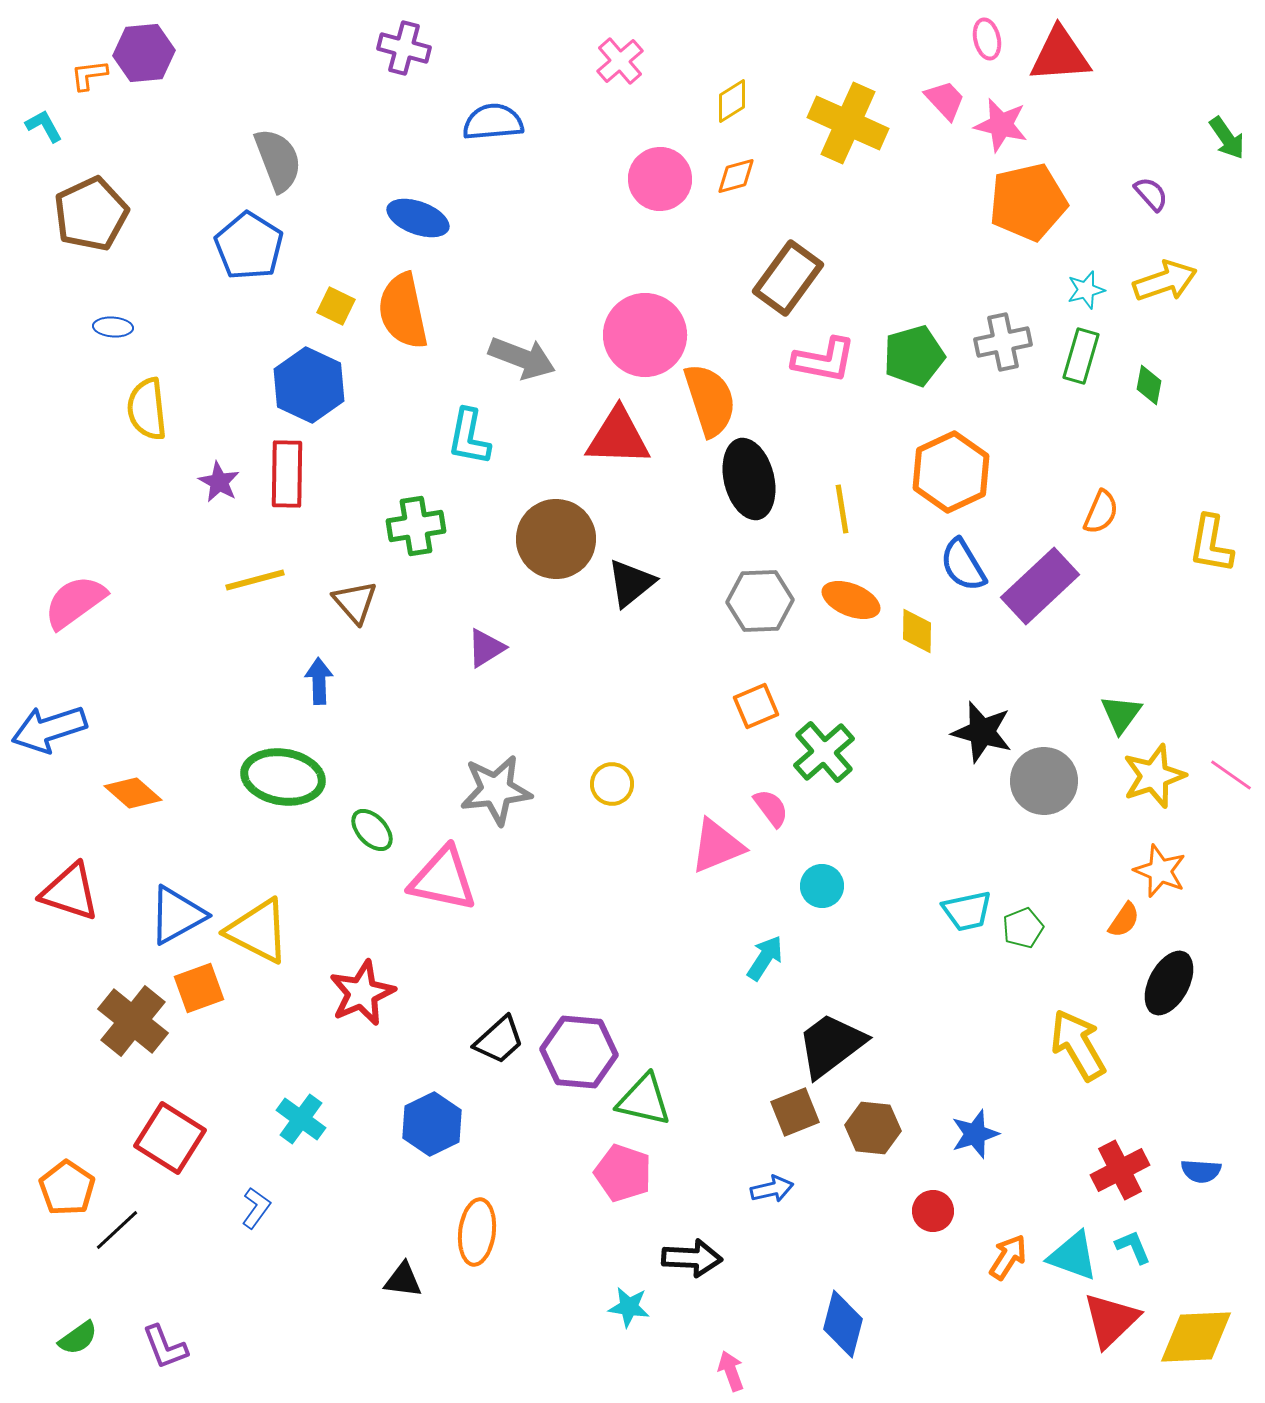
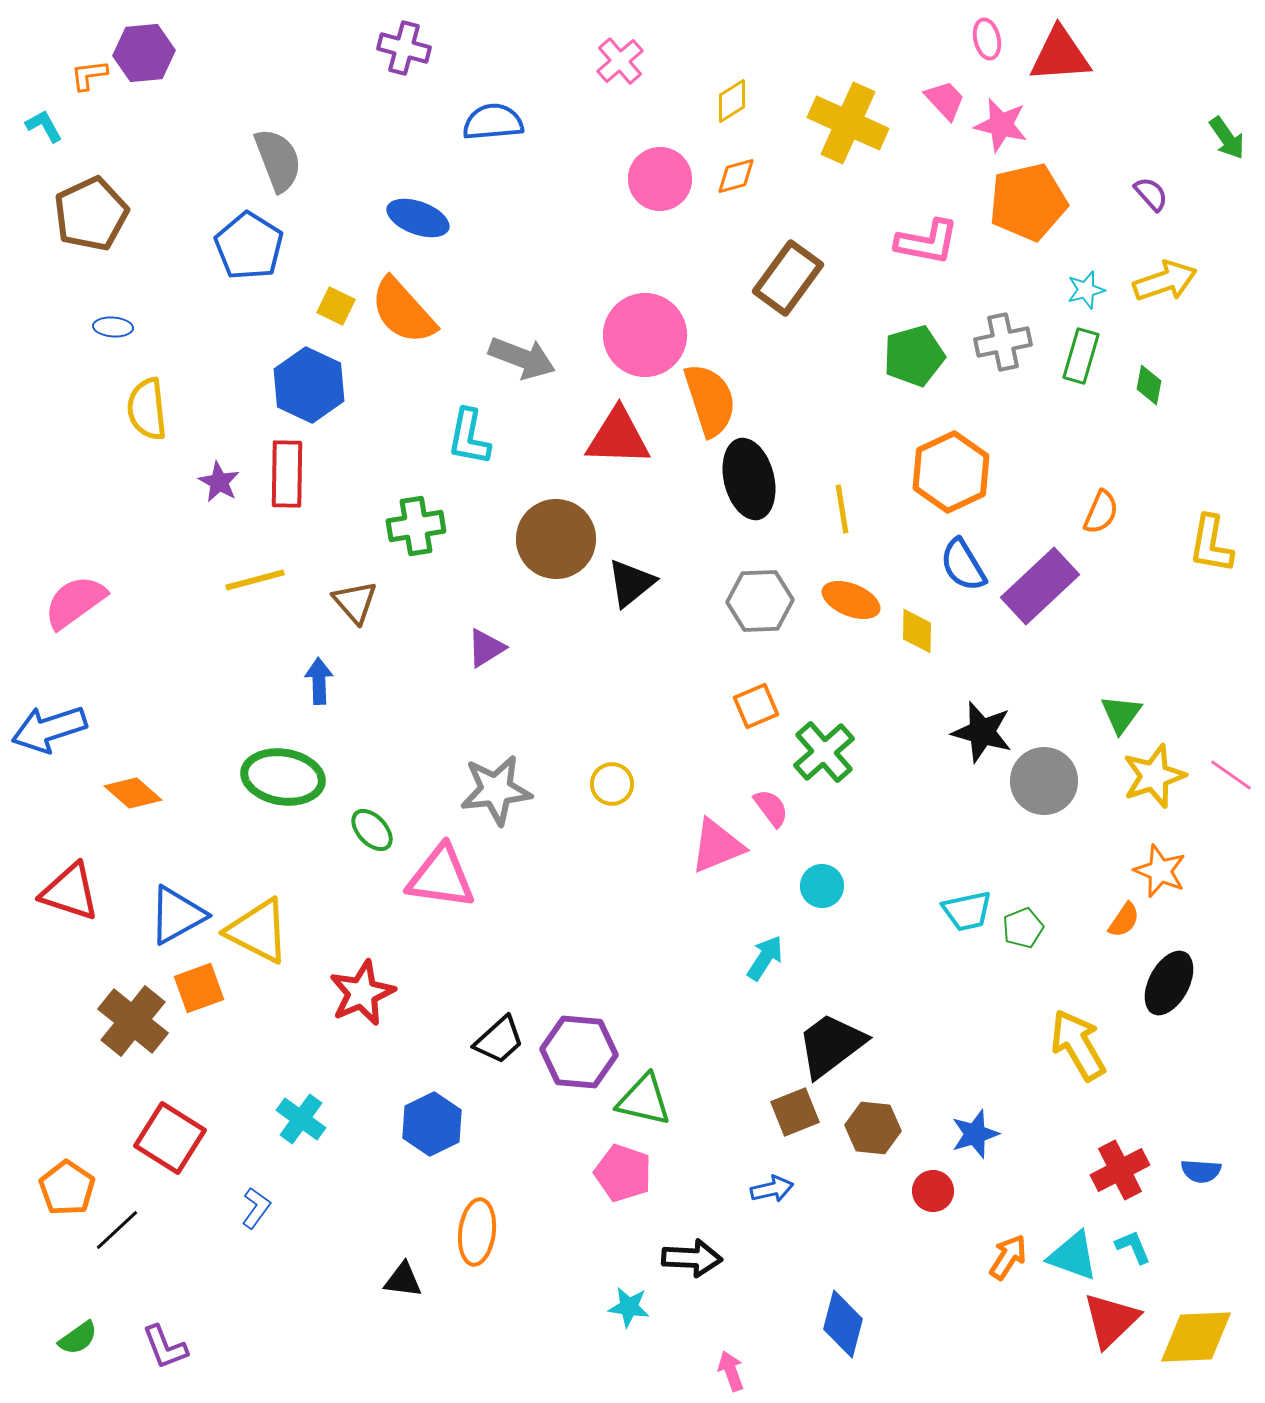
orange semicircle at (403, 311): rotated 30 degrees counterclockwise
pink L-shape at (824, 360): moved 103 px right, 118 px up
pink triangle at (443, 879): moved 2 px left, 2 px up; rotated 4 degrees counterclockwise
red circle at (933, 1211): moved 20 px up
